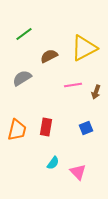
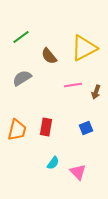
green line: moved 3 px left, 3 px down
brown semicircle: rotated 102 degrees counterclockwise
